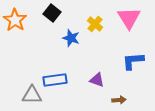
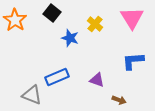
pink triangle: moved 3 px right
blue star: moved 1 px left
blue rectangle: moved 2 px right, 3 px up; rotated 15 degrees counterclockwise
gray triangle: rotated 20 degrees clockwise
brown arrow: rotated 24 degrees clockwise
